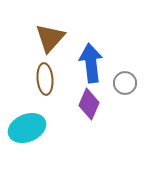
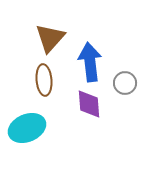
blue arrow: moved 1 px left, 1 px up
brown ellipse: moved 1 px left, 1 px down
purple diamond: rotated 28 degrees counterclockwise
